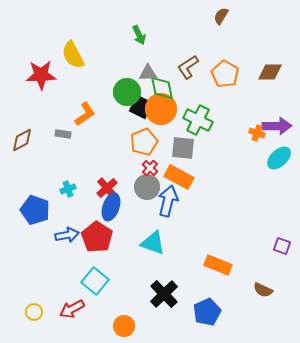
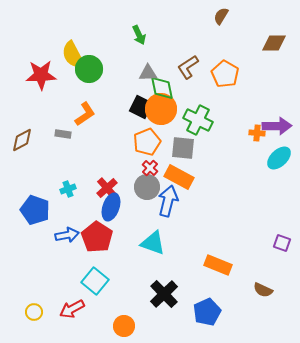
brown diamond at (270, 72): moved 4 px right, 29 px up
green circle at (127, 92): moved 38 px left, 23 px up
orange cross at (257, 133): rotated 14 degrees counterclockwise
orange pentagon at (144, 142): moved 3 px right
purple square at (282, 246): moved 3 px up
